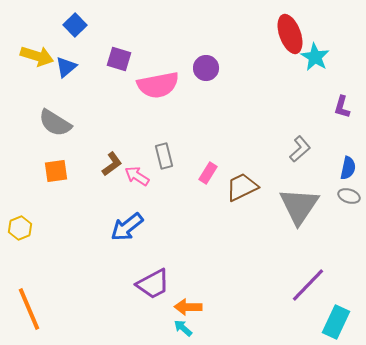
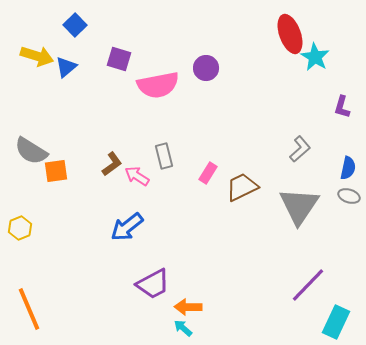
gray semicircle: moved 24 px left, 28 px down
